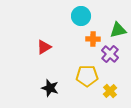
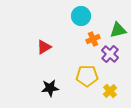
orange cross: rotated 24 degrees counterclockwise
black star: rotated 24 degrees counterclockwise
